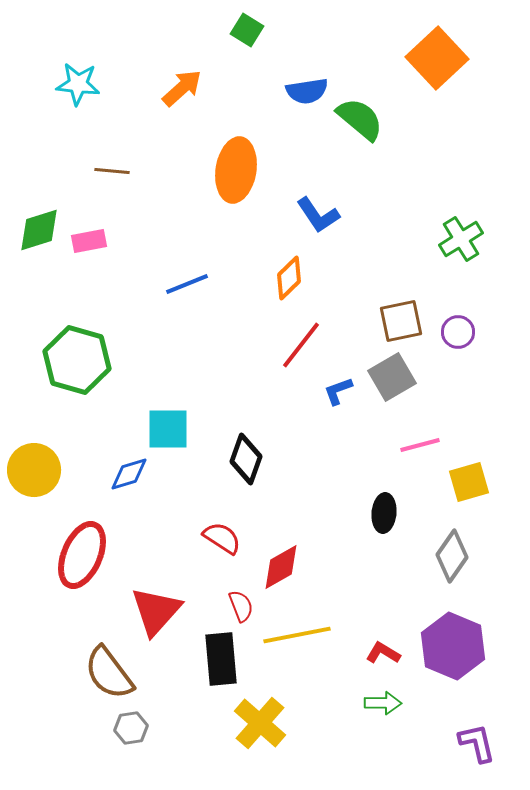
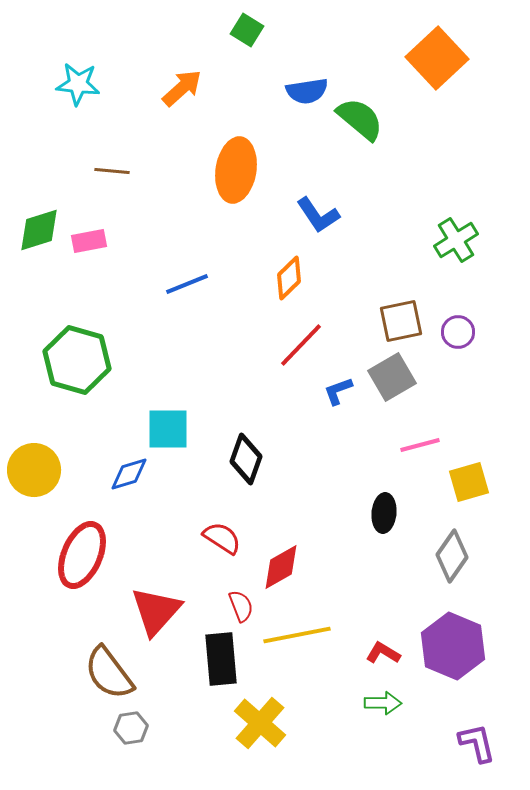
green cross at (461, 239): moved 5 px left, 1 px down
red line at (301, 345): rotated 6 degrees clockwise
